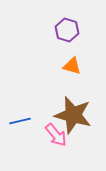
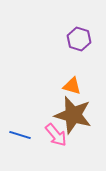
purple hexagon: moved 12 px right, 9 px down
orange triangle: moved 20 px down
blue line: moved 14 px down; rotated 30 degrees clockwise
